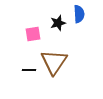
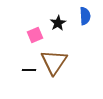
blue semicircle: moved 6 px right, 2 px down
black star: rotated 14 degrees counterclockwise
pink square: moved 2 px right, 1 px down; rotated 14 degrees counterclockwise
